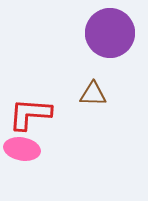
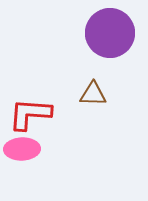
pink ellipse: rotated 12 degrees counterclockwise
